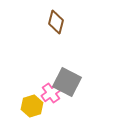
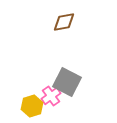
brown diamond: moved 8 px right; rotated 65 degrees clockwise
pink cross: moved 3 px down
